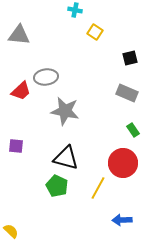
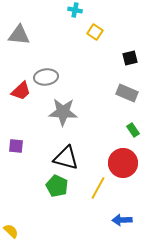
gray star: moved 2 px left, 1 px down; rotated 8 degrees counterclockwise
